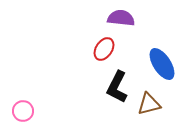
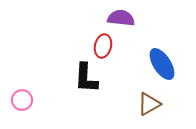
red ellipse: moved 1 px left, 3 px up; rotated 20 degrees counterclockwise
black L-shape: moved 31 px left, 9 px up; rotated 24 degrees counterclockwise
brown triangle: rotated 15 degrees counterclockwise
pink circle: moved 1 px left, 11 px up
